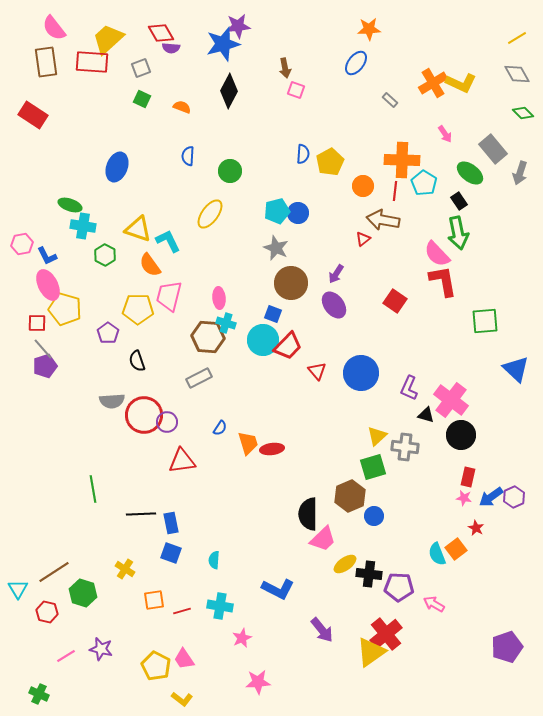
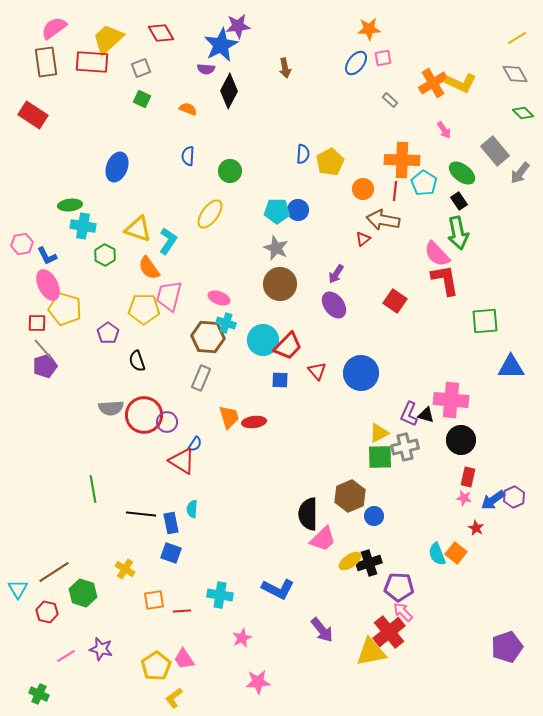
pink semicircle at (54, 28): rotated 92 degrees clockwise
blue star at (223, 44): moved 2 px left, 1 px down; rotated 12 degrees counterclockwise
purple semicircle at (171, 48): moved 35 px right, 21 px down
gray diamond at (517, 74): moved 2 px left
pink square at (296, 90): moved 87 px right, 32 px up; rotated 30 degrees counterclockwise
orange semicircle at (182, 107): moved 6 px right, 2 px down
pink arrow at (445, 134): moved 1 px left, 4 px up
gray rectangle at (493, 149): moved 2 px right, 2 px down
green ellipse at (470, 173): moved 8 px left
gray arrow at (520, 173): rotated 20 degrees clockwise
orange circle at (363, 186): moved 3 px down
green ellipse at (70, 205): rotated 25 degrees counterclockwise
cyan pentagon at (277, 211): rotated 15 degrees clockwise
blue circle at (298, 213): moved 3 px up
cyan L-shape at (168, 241): rotated 60 degrees clockwise
orange semicircle at (150, 265): moved 1 px left, 3 px down
red L-shape at (443, 281): moved 2 px right, 1 px up
brown circle at (291, 283): moved 11 px left, 1 px down
pink ellipse at (219, 298): rotated 65 degrees counterclockwise
yellow pentagon at (138, 309): moved 6 px right
blue square at (273, 314): moved 7 px right, 66 px down; rotated 18 degrees counterclockwise
blue triangle at (516, 369): moved 5 px left, 2 px up; rotated 44 degrees counterclockwise
gray rectangle at (199, 378): moved 2 px right; rotated 40 degrees counterclockwise
purple L-shape at (409, 388): moved 26 px down
pink cross at (451, 400): rotated 32 degrees counterclockwise
gray semicircle at (112, 401): moved 1 px left, 7 px down
blue semicircle at (220, 428): moved 25 px left, 16 px down
black circle at (461, 435): moved 5 px down
yellow triangle at (377, 436): moved 2 px right, 3 px up; rotated 15 degrees clockwise
orange trapezoid at (248, 443): moved 19 px left, 26 px up
gray cross at (405, 447): rotated 20 degrees counterclockwise
red ellipse at (272, 449): moved 18 px left, 27 px up
red triangle at (182, 461): rotated 40 degrees clockwise
green square at (373, 467): moved 7 px right, 10 px up; rotated 16 degrees clockwise
blue arrow at (491, 497): moved 2 px right, 3 px down
black line at (141, 514): rotated 8 degrees clockwise
orange square at (456, 549): moved 4 px down; rotated 15 degrees counterclockwise
cyan semicircle at (214, 560): moved 22 px left, 51 px up
yellow ellipse at (345, 564): moved 5 px right, 3 px up
black cross at (369, 574): moved 11 px up; rotated 25 degrees counterclockwise
pink arrow at (434, 604): moved 31 px left, 8 px down; rotated 15 degrees clockwise
cyan cross at (220, 606): moved 11 px up
red line at (182, 611): rotated 12 degrees clockwise
red cross at (386, 634): moved 3 px right, 2 px up
yellow triangle at (371, 652): rotated 24 degrees clockwise
yellow pentagon at (156, 666): rotated 12 degrees clockwise
yellow L-shape at (182, 699): moved 8 px left, 1 px up; rotated 105 degrees clockwise
